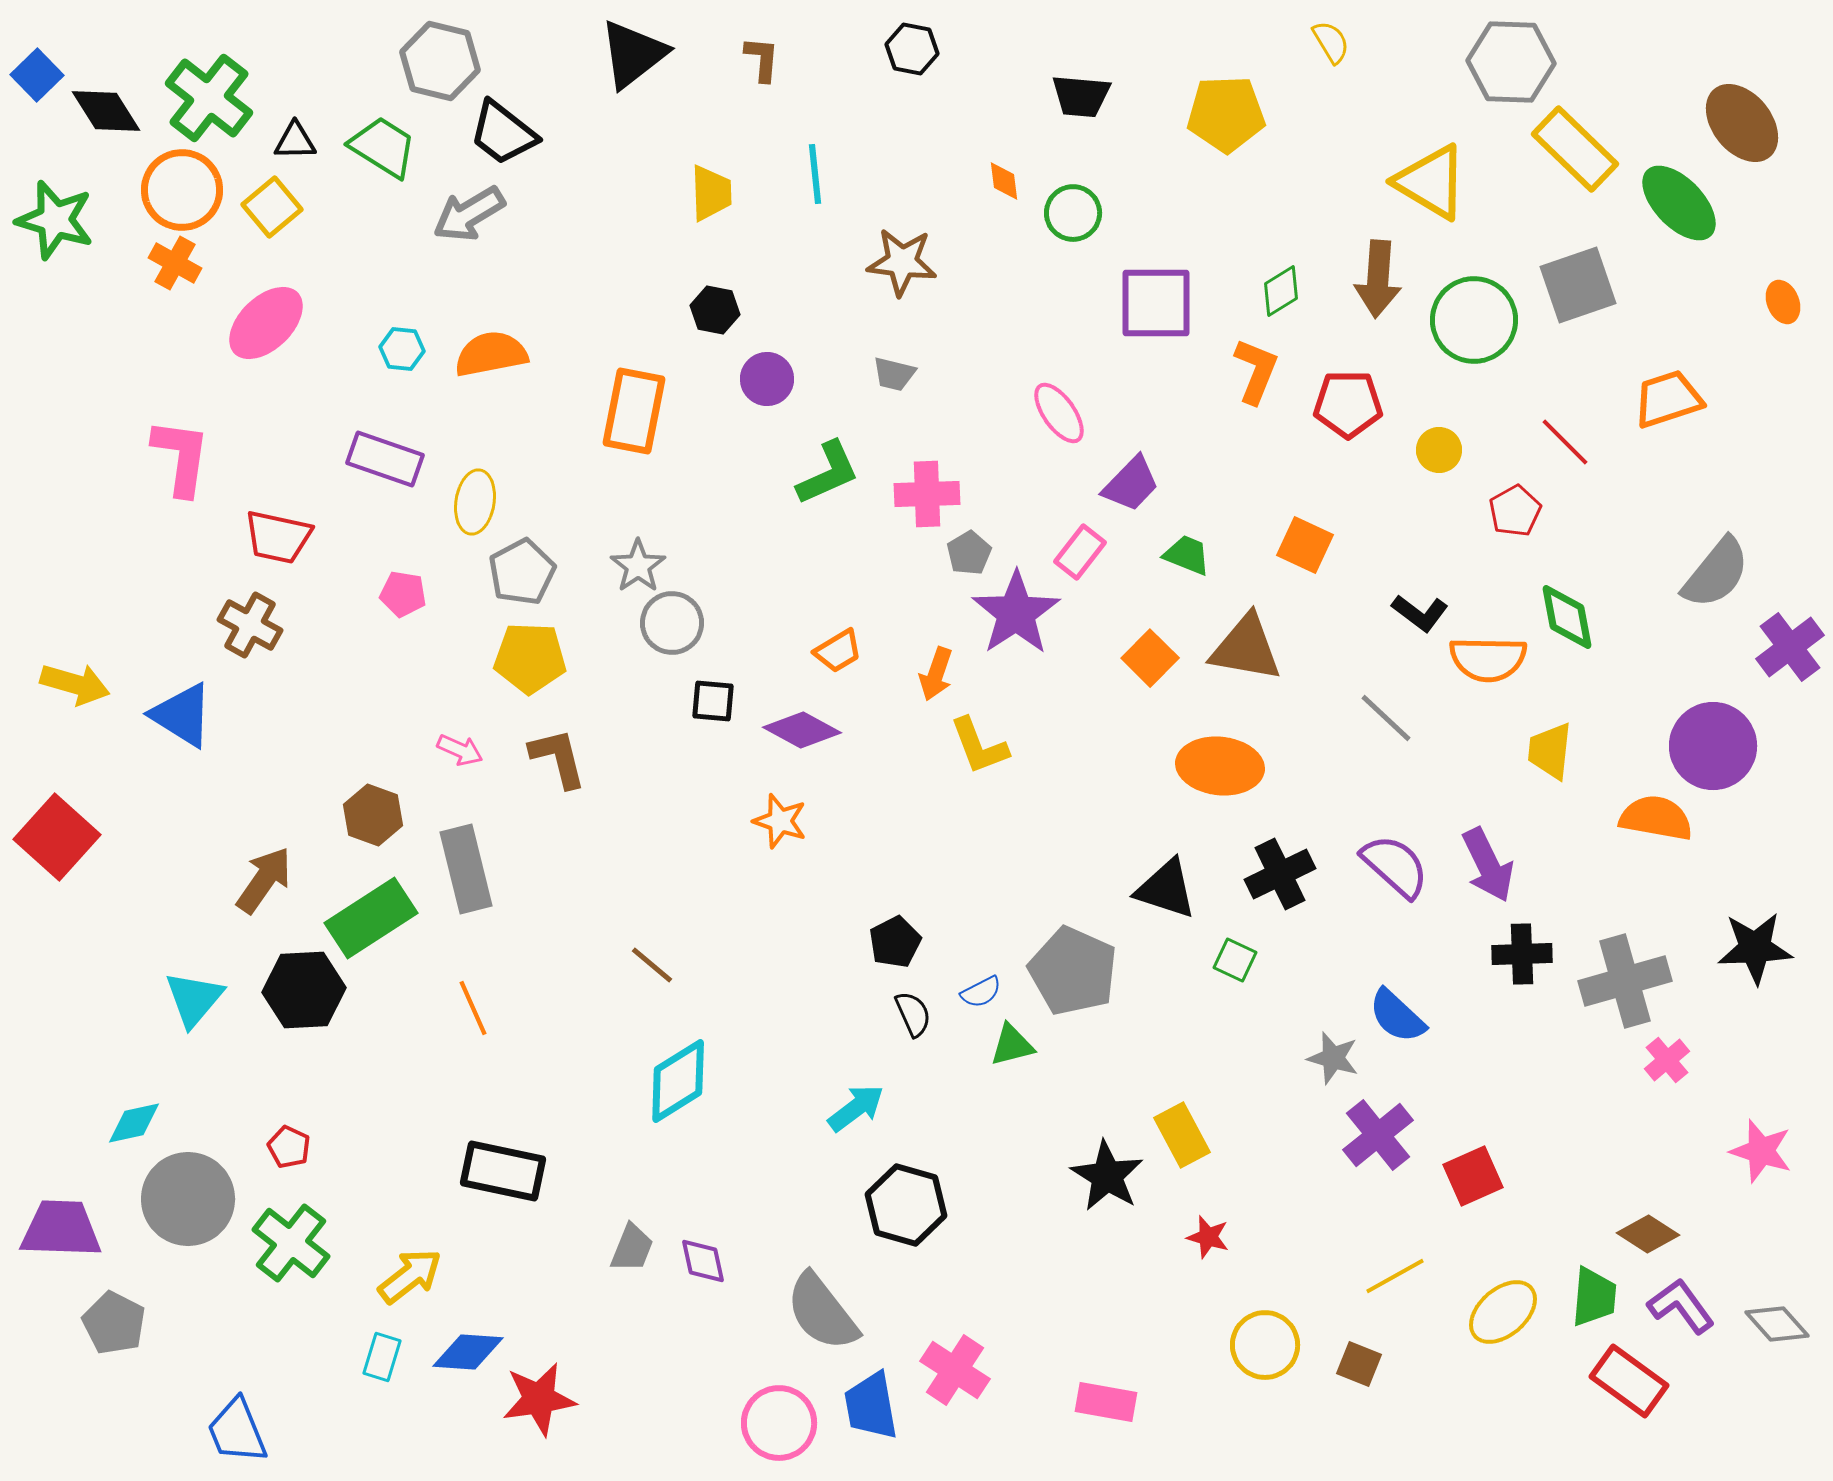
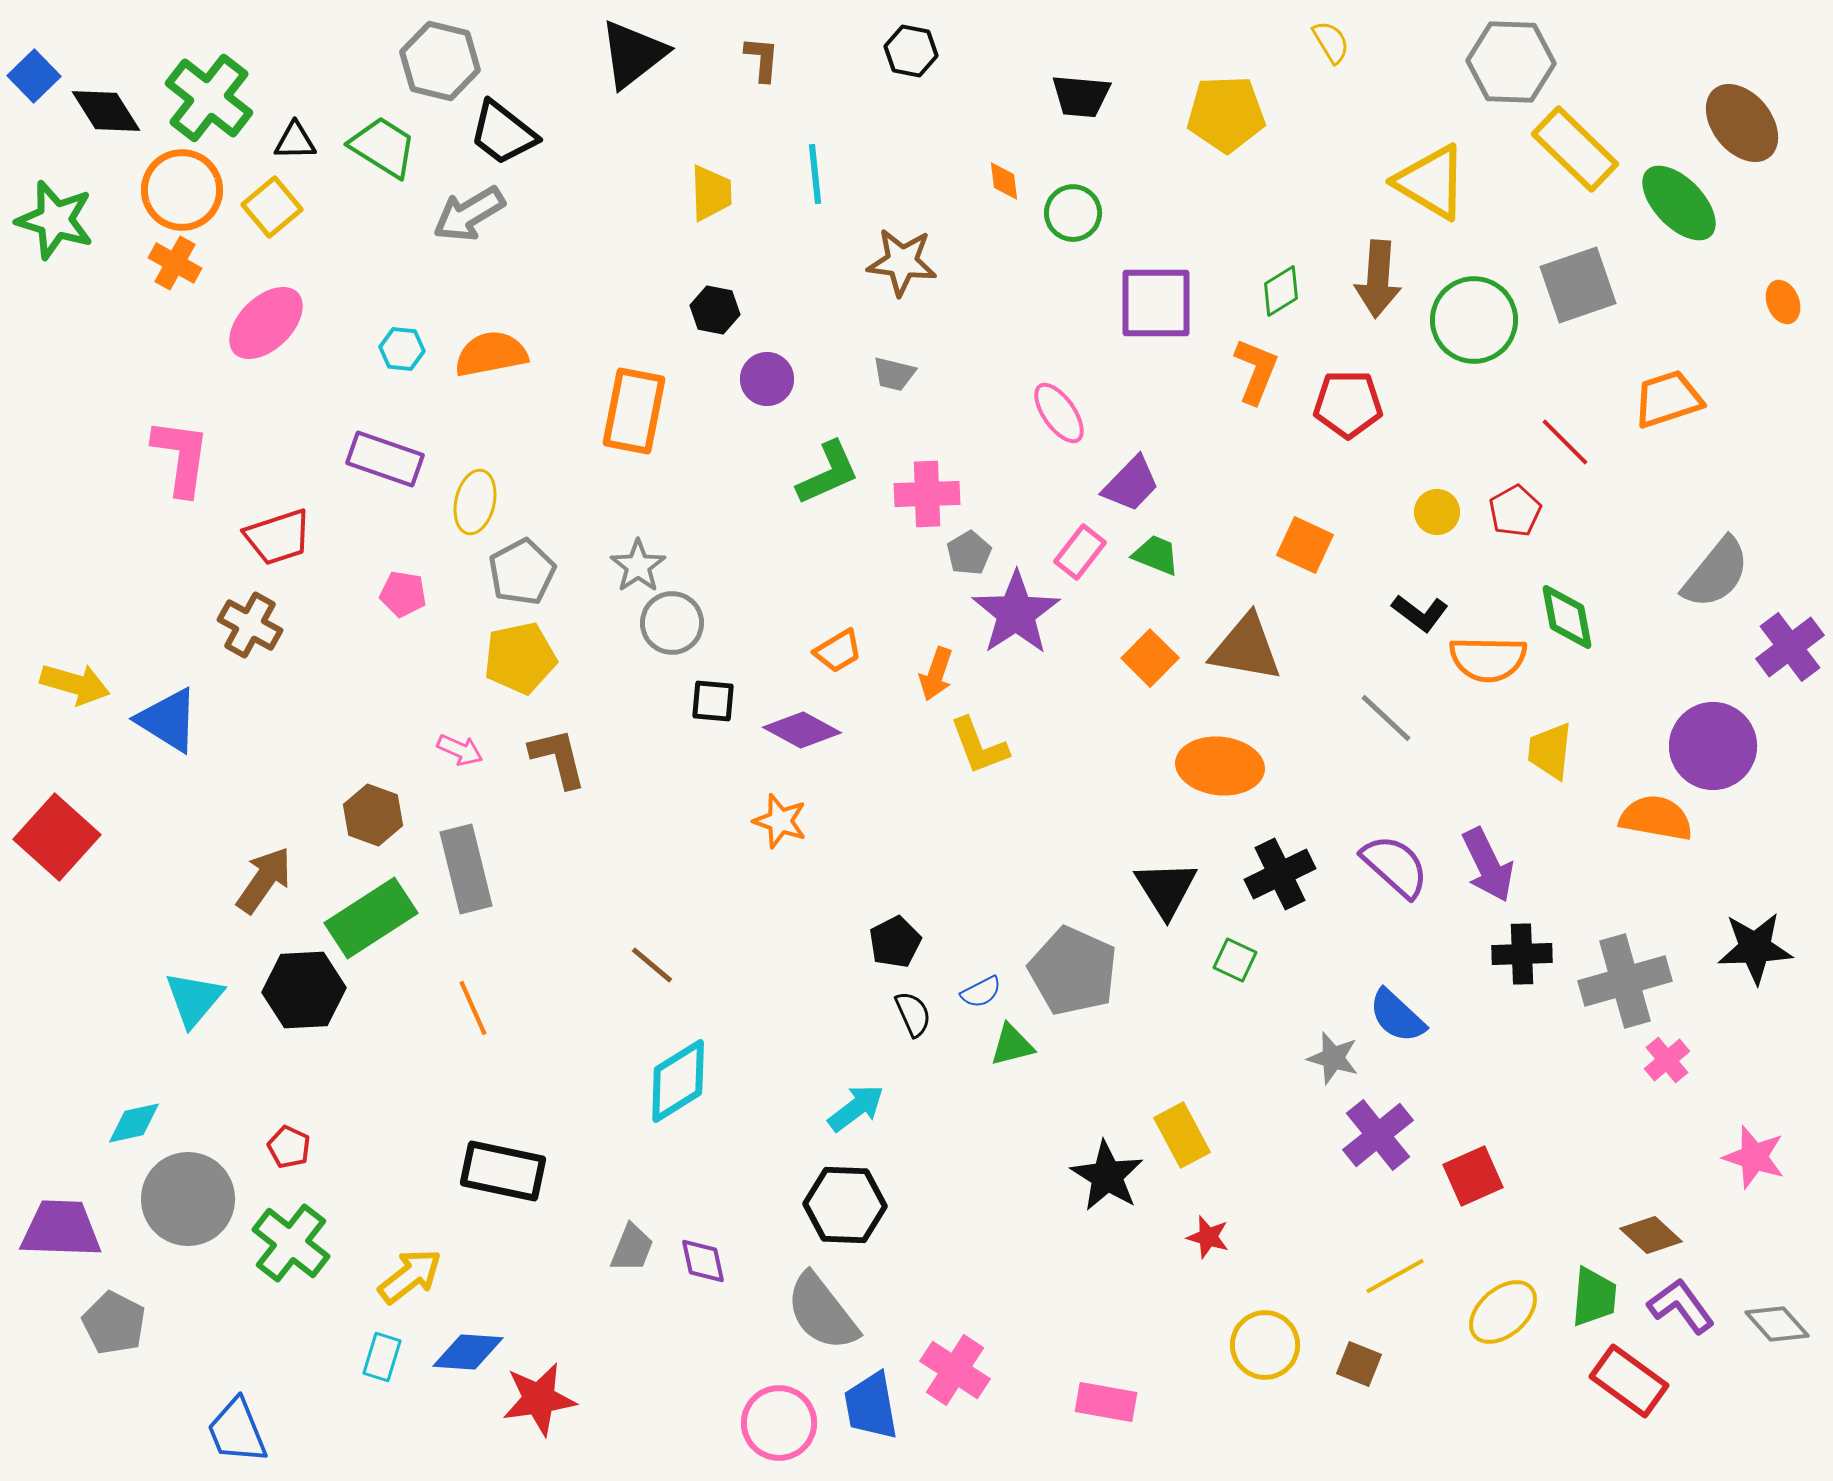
black hexagon at (912, 49): moved 1 px left, 2 px down
blue square at (37, 75): moved 3 px left, 1 px down
yellow circle at (1439, 450): moved 2 px left, 62 px down
yellow ellipse at (475, 502): rotated 4 degrees clockwise
red trapezoid at (278, 537): rotated 30 degrees counterclockwise
green trapezoid at (1187, 555): moved 31 px left
yellow pentagon at (530, 658): moved 10 px left; rotated 14 degrees counterclockwise
blue triangle at (182, 715): moved 14 px left, 5 px down
black triangle at (1166, 889): rotated 40 degrees clockwise
pink star at (1761, 1151): moved 7 px left, 6 px down
black hexagon at (906, 1205): moved 61 px left; rotated 14 degrees counterclockwise
brown diamond at (1648, 1234): moved 3 px right, 1 px down; rotated 10 degrees clockwise
